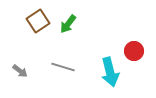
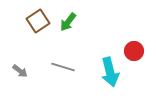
green arrow: moved 2 px up
